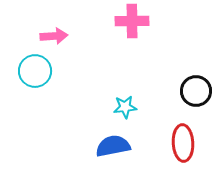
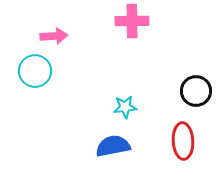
red ellipse: moved 2 px up
